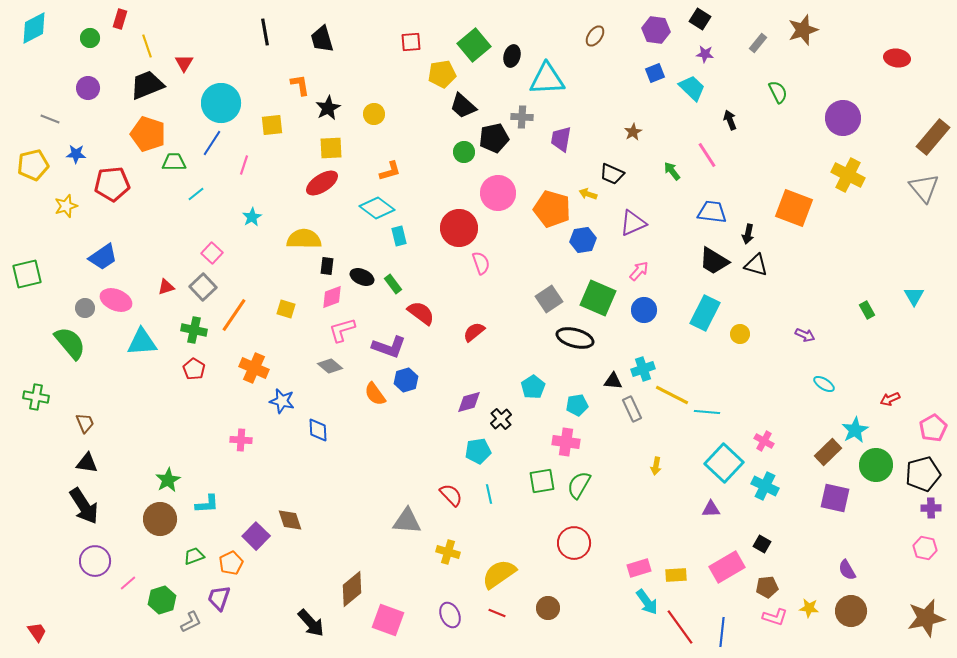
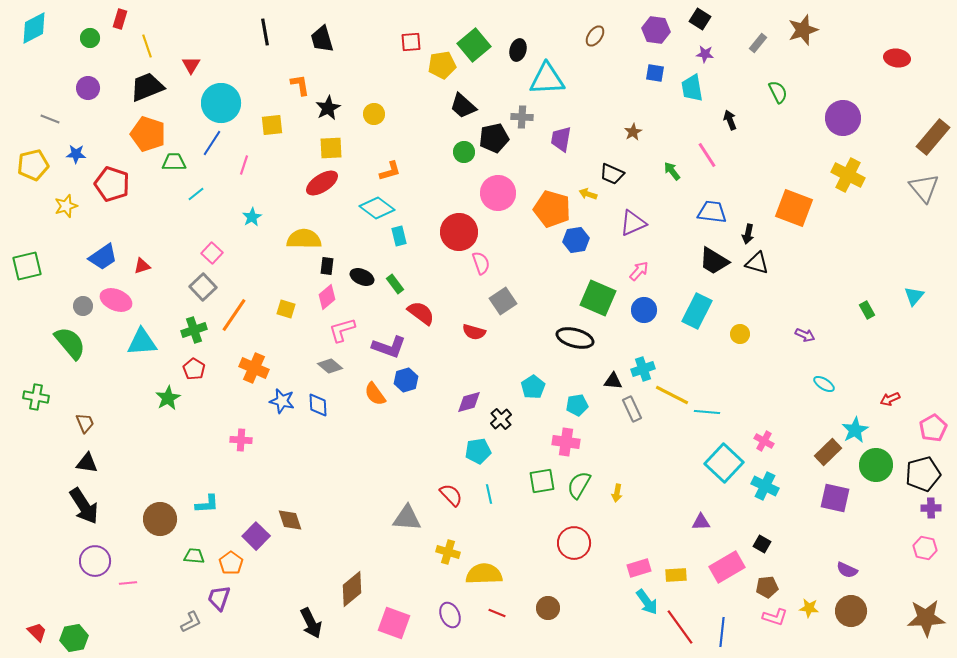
black ellipse at (512, 56): moved 6 px right, 6 px up
red triangle at (184, 63): moved 7 px right, 2 px down
blue square at (655, 73): rotated 30 degrees clockwise
yellow pentagon at (442, 74): moved 9 px up
black trapezoid at (147, 85): moved 2 px down
cyan trapezoid at (692, 88): rotated 144 degrees counterclockwise
red pentagon at (112, 184): rotated 24 degrees clockwise
red circle at (459, 228): moved 4 px down
blue hexagon at (583, 240): moved 7 px left
black triangle at (756, 265): moved 1 px right, 2 px up
green square at (27, 274): moved 8 px up
green rectangle at (393, 284): moved 2 px right
red triangle at (166, 287): moved 24 px left, 21 px up
cyan triangle at (914, 296): rotated 10 degrees clockwise
pink diamond at (332, 297): moved 5 px left; rotated 20 degrees counterclockwise
gray square at (549, 299): moved 46 px left, 2 px down
gray circle at (85, 308): moved 2 px left, 2 px up
cyan rectangle at (705, 313): moved 8 px left, 2 px up
green cross at (194, 330): rotated 30 degrees counterclockwise
red semicircle at (474, 332): rotated 125 degrees counterclockwise
blue diamond at (318, 430): moved 25 px up
yellow arrow at (656, 466): moved 39 px left, 27 px down
green star at (168, 480): moved 82 px up
purple triangle at (711, 509): moved 10 px left, 13 px down
gray triangle at (407, 521): moved 3 px up
green trapezoid at (194, 556): rotated 25 degrees clockwise
orange pentagon at (231, 563): rotated 10 degrees counterclockwise
purple semicircle at (847, 570): rotated 35 degrees counterclockwise
yellow semicircle at (499, 574): moved 15 px left; rotated 33 degrees clockwise
pink line at (128, 583): rotated 36 degrees clockwise
green hexagon at (162, 600): moved 88 px left, 38 px down; rotated 8 degrees clockwise
brown star at (926, 618): rotated 9 degrees clockwise
pink square at (388, 620): moved 6 px right, 3 px down
black arrow at (311, 623): rotated 16 degrees clockwise
red trapezoid at (37, 632): rotated 10 degrees counterclockwise
